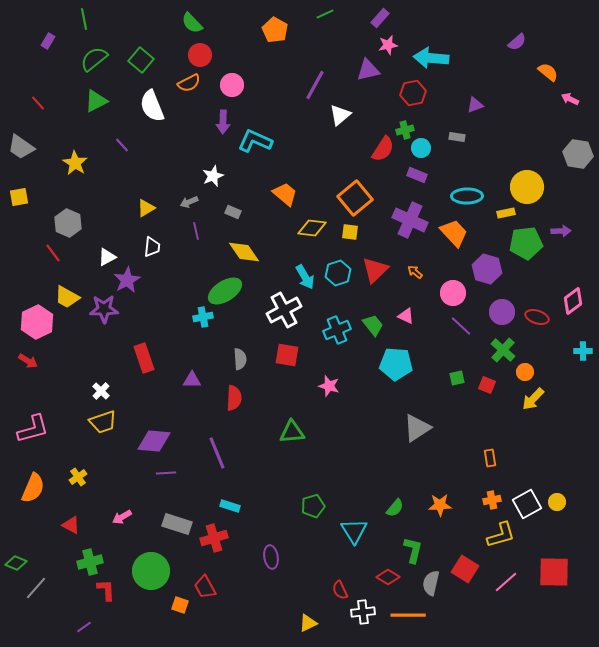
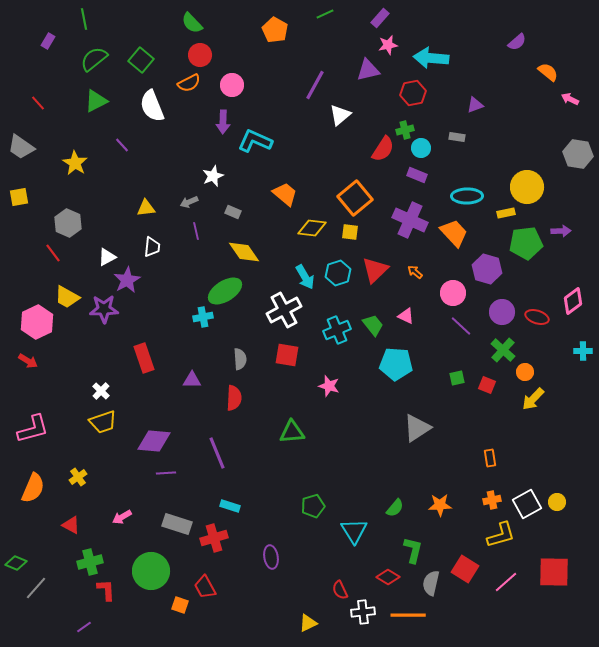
yellow triangle at (146, 208): rotated 24 degrees clockwise
